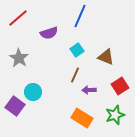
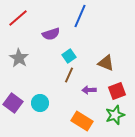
purple semicircle: moved 2 px right, 1 px down
cyan square: moved 8 px left, 6 px down
brown triangle: moved 6 px down
brown line: moved 6 px left
red square: moved 3 px left, 5 px down; rotated 12 degrees clockwise
cyan circle: moved 7 px right, 11 px down
purple square: moved 2 px left, 3 px up
orange rectangle: moved 3 px down
